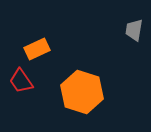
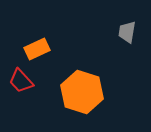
gray trapezoid: moved 7 px left, 2 px down
red trapezoid: rotated 8 degrees counterclockwise
